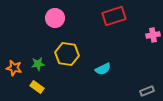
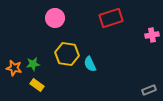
red rectangle: moved 3 px left, 2 px down
pink cross: moved 1 px left
green star: moved 5 px left
cyan semicircle: moved 13 px left, 5 px up; rotated 91 degrees clockwise
yellow rectangle: moved 2 px up
gray rectangle: moved 2 px right, 1 px up
